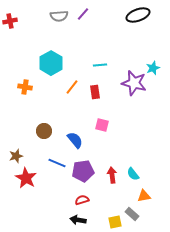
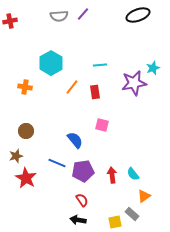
purple star: rotated 25 degrees counterclockwise
brown circle: moved 18 px left
orange triangle: rotated 24 degrees counterclockwise
red semicircle: rotated 72 degrees clockwise
